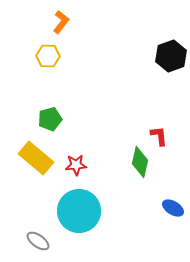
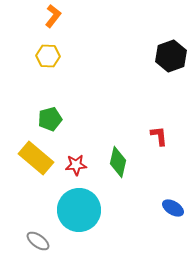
orange L-shape: moved 8 px left, 6 px up
green diamond: moved 22 px left
cyan circle: moved 1 px up
